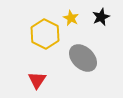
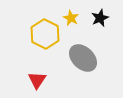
black star: moved 1 px left, 1 px down
